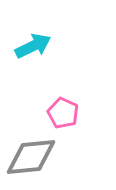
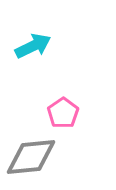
pink pentagon: rotated 12 degrees clockwise
